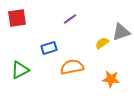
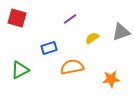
red square: rotated 24 degrees clockwise
yellow semicircle: moved 10 px left, 5 px up
orange star: rotated 12 degrees counterclockwise
